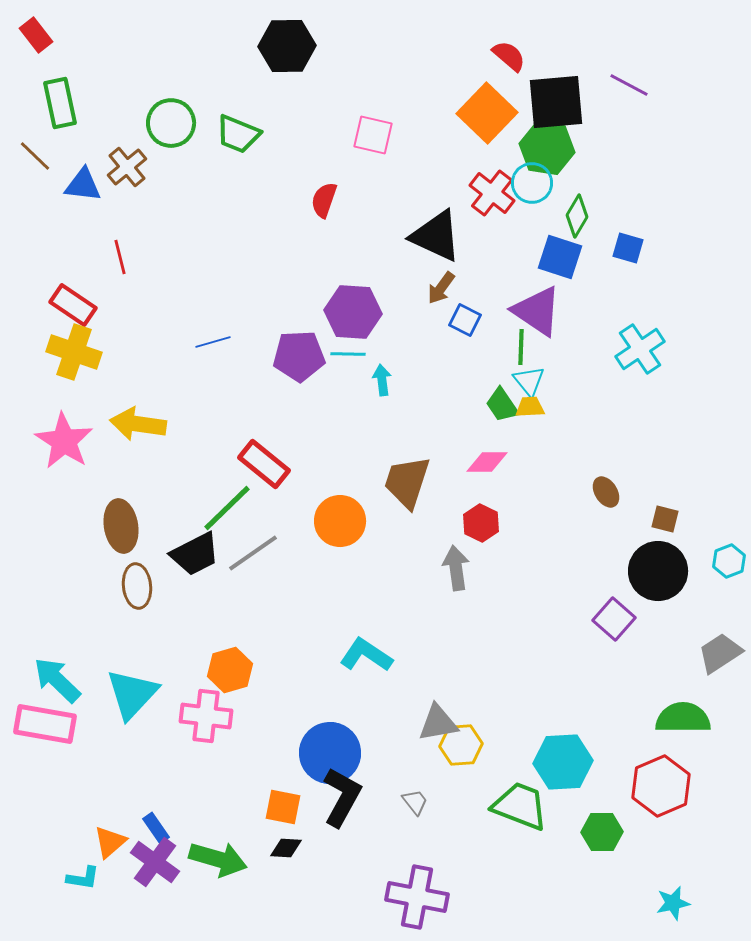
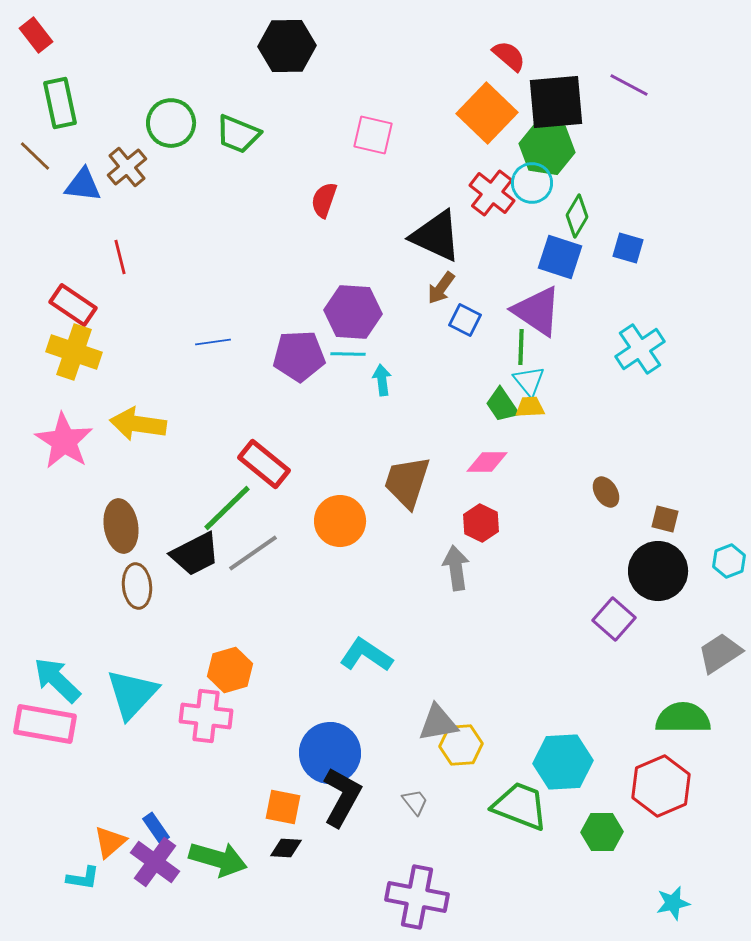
blue line at (213, 342): rotated 8 degrees clockwise
